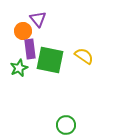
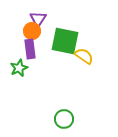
purple triangle: rotated 12 degrees clockwise
orange circle: moved 9 px right
green square: moved 15 px right, 19 px up
green circle: moved 2 px left, 6 px up
